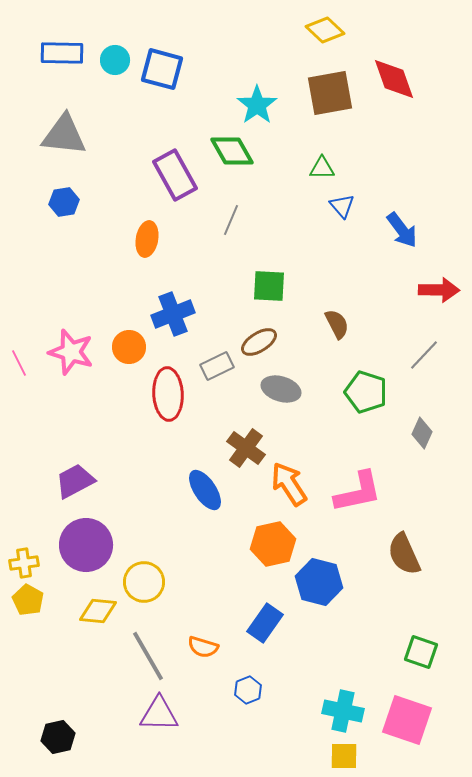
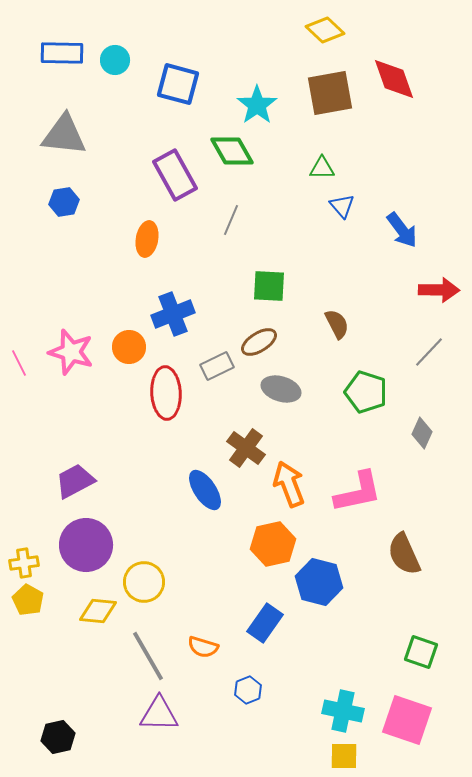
blue square at (162, 69): moved 16 px right, 15 px down
gray line at (424, 355): moved 5 px right, 3 px up
red ellipse at (168, 394): moved 2 px left, 1 px up
orange arrow at (289, 484): rotated 12 degrees clockwise
